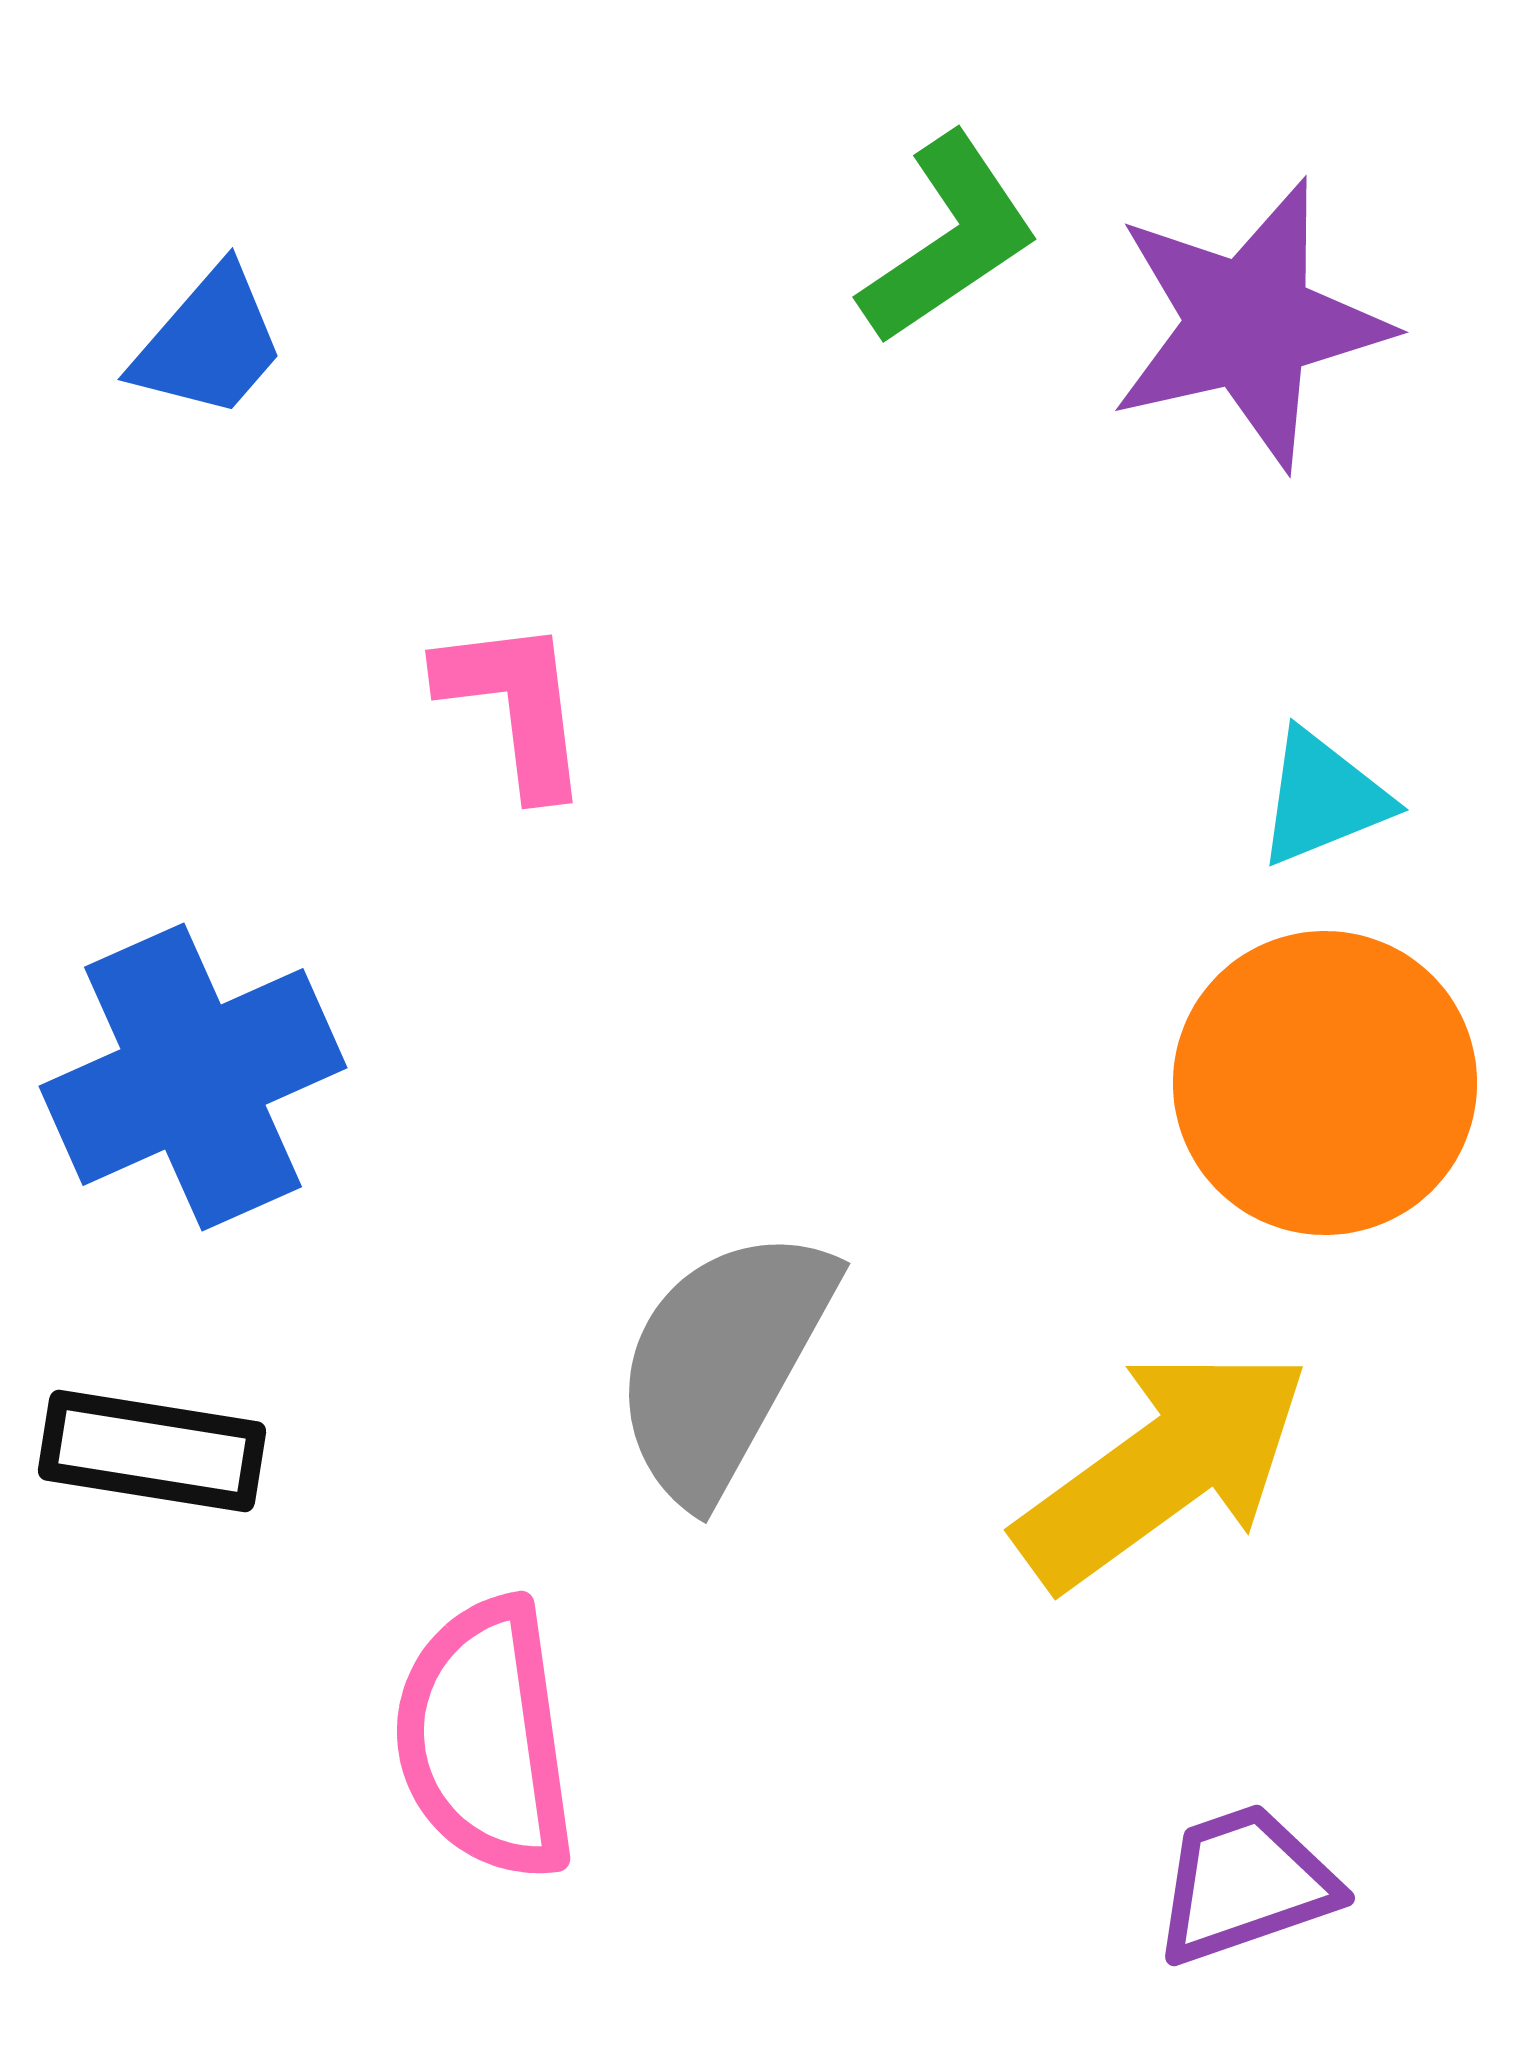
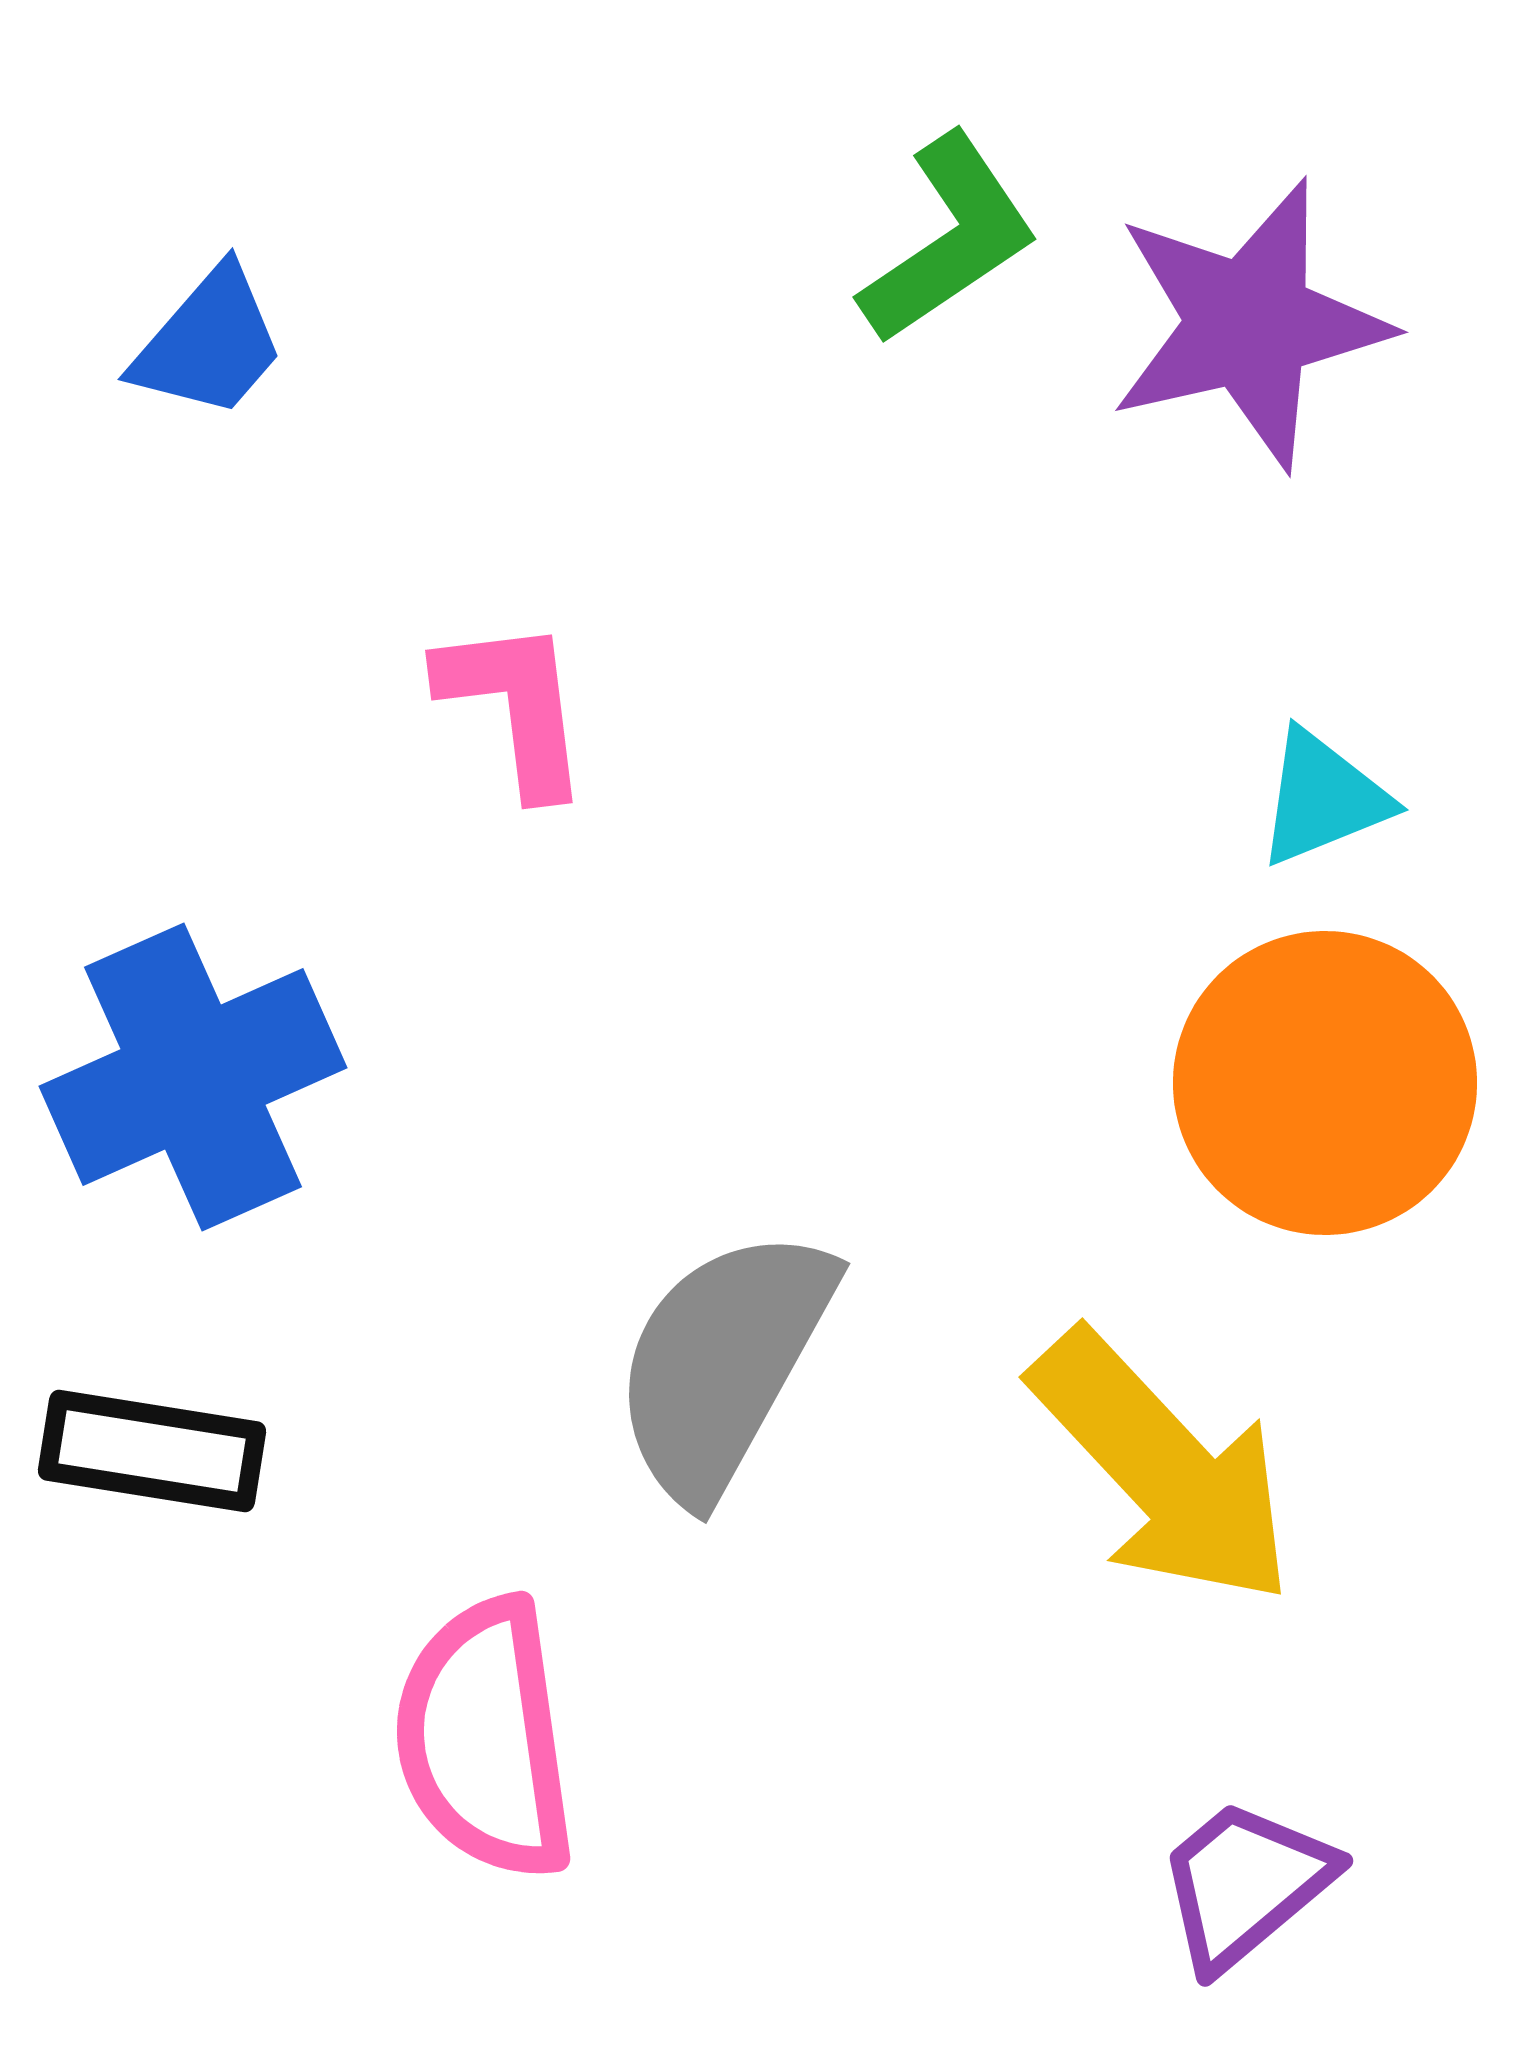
yellow arrow: rotated 83 degrees clockwise
purple trapezoid: rotated 21 degrees counterclockwise
